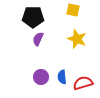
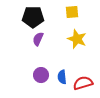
yellow square: moved 1 px left, 2 px down; rotated 16 degrees counterclockwise
purple circle: moved 2 px up
